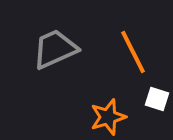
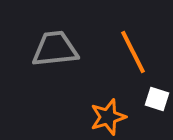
gray trapezoid: rotated 18 degrees clockwise
